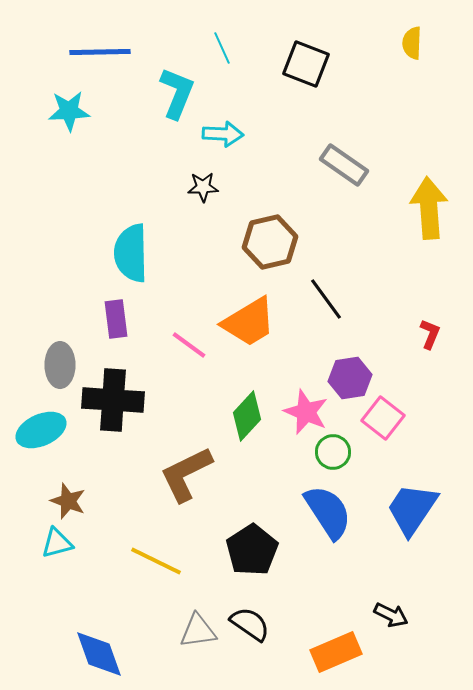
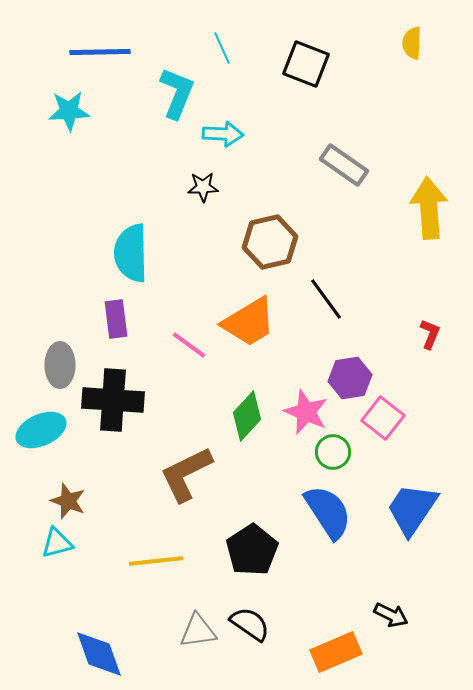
yellow line: rotated 32 degrees counterclockwise
